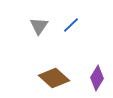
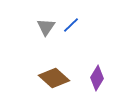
gray triangle: moved 7 px right, 1 px down
